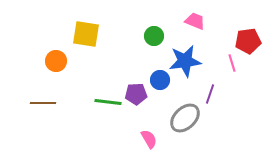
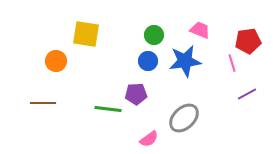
pink trapezoid: moved 5 px right, 9 px down
green circle: moved 1 px up
blue circle: moved 12 px left, 19 px up
purple line: moved 37 px right; rotated 42 degrees clockwise
green line: moved 7 px down
gray ellipse: moved 1 px left
pink semicircle: rotated 84 degrees clockwise
